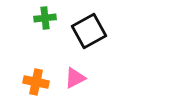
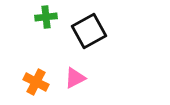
green cross: moved 1 px right, 1 px up
orange cross: rotated 15 degrees clockwise
